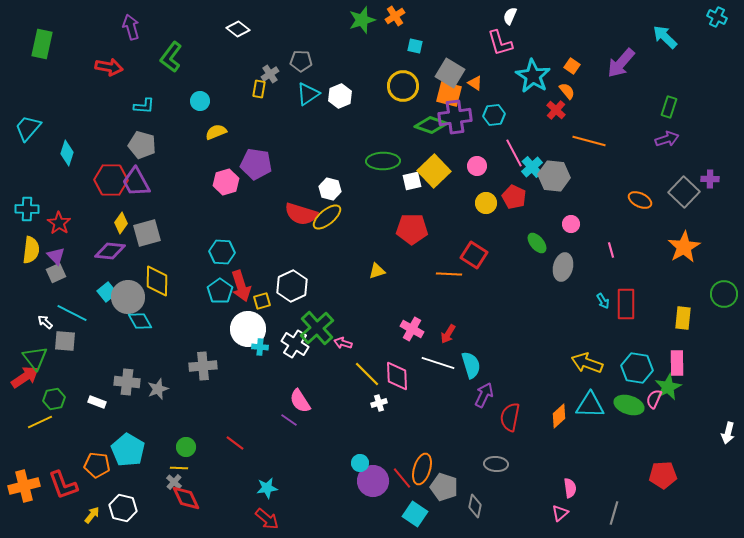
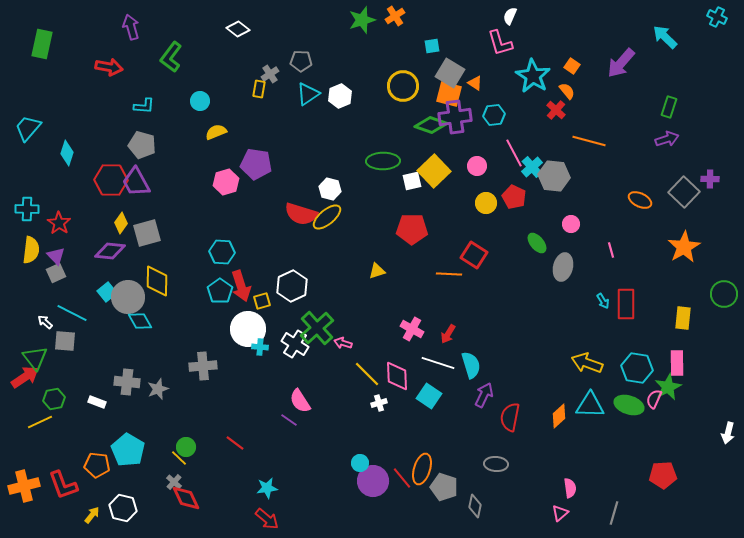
cyan square at (415, 46): moved 17 px right; rotated 21 degrees counterclockwise
yellow line at (179, 468): moved 10 px up; rotated 42 degrees clockwise
cyan square at (415, 514): moved 14 px right, 118 px up
